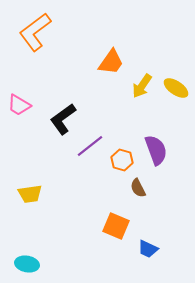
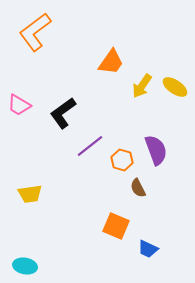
yellow ellipse: moved 1 px left, 1 px up
black L-shape: moved 6 px up
cyan ellipse: moved 2 px left, 2 px down
